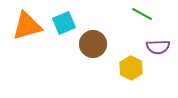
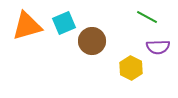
green line: moved 5 px right, 3 px down
brown circle: moved 1 px left, 3 px up
